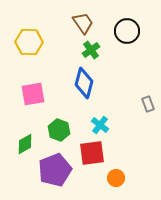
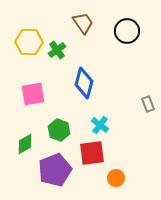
green cross: moved 34 px left
